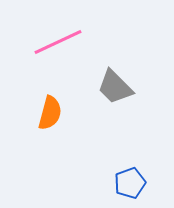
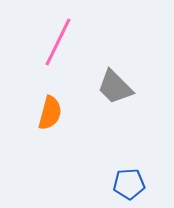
pink line: rotated 39 degrees counterclockwise
blue pentagon: moved 1 px left, 1 px down; rotated 16 degrees clockwise
